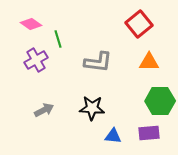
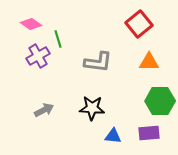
purple cross: moved 2 px right, 4 px up
